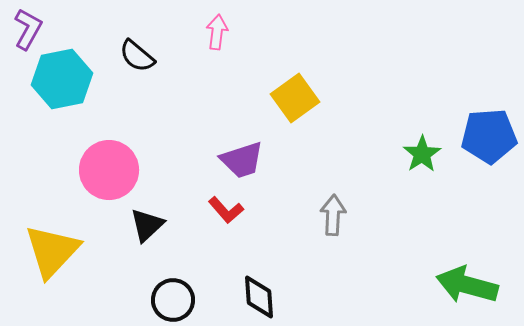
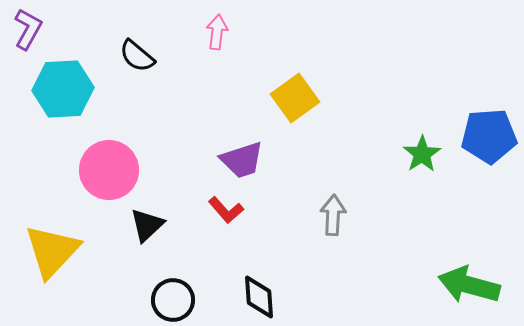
cyan hexagon: moved 1 px right, 10 px down; rotated 8 degrees clockwise
green arrow: moved 2 px right
